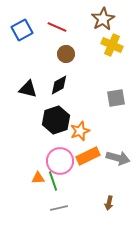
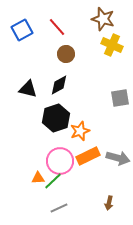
brown star: rotated 25 degrees counterclockwise
red line: rotated 24 degrees clockwise
gray square: moved 4 px right
black hexagon: moved 2 px up
green line: rotated 66 degrees clockwise
gray line: rotated 12 degrees counterclockwise
